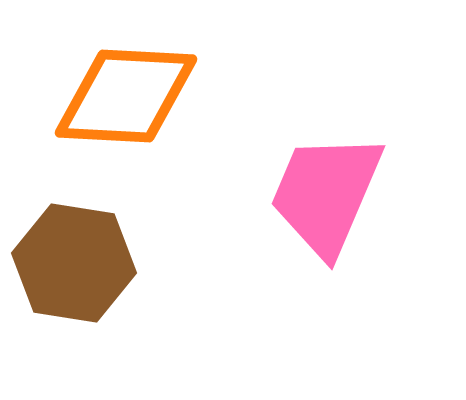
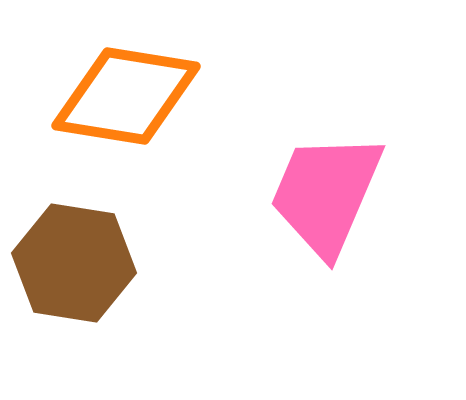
orange diamond: rotated 6 degrees clockwise
